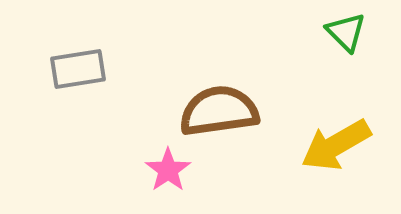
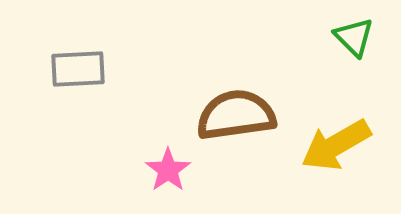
green triangle: moved 8 px right, 5 px down
gray rectangle: rotated 6 degrees clockwise
brown semicircle: moved 17 px right, 4 px down
